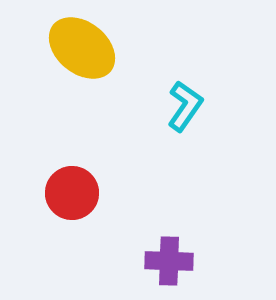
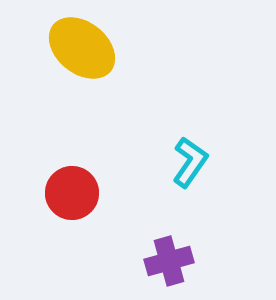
cyan L-shape: moved 5 px right, 56 px down
purple cross: rotated 18 degrees counterclockwise
